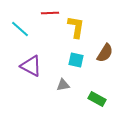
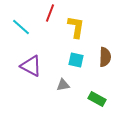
red line: rotated 66 degrees counterclockwise
cyan line: moved 1 px right, 2 px up
brown semicircle: moved 4 px down; rotated 30 degrees counterclockwise
